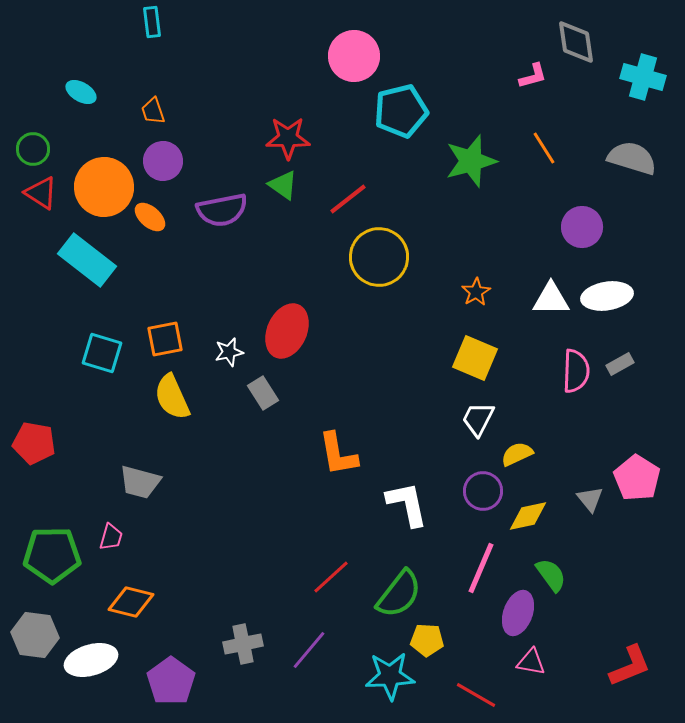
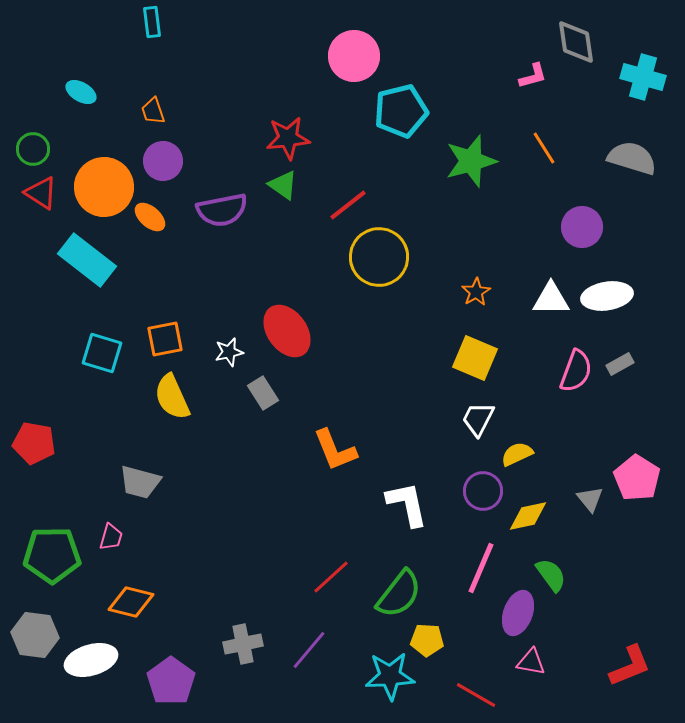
red star at (288, 138): rotated 6 degrees counterclockwise
red line at (348, 199): moved 6 px down
red ellipse at (287, 331): rotated 60 degrees counterclockwise
pink semicircle at (576, 371): rotated 18 degrees clockwise
orange L-shape at (338, 454): moved 3 px left, 4 px up; rotated 12 degrees counterclockwise
